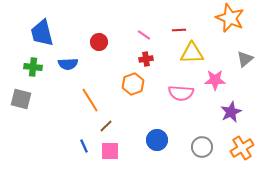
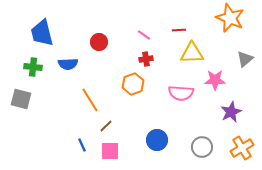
blue line: moved 2 px left, 1 px up
